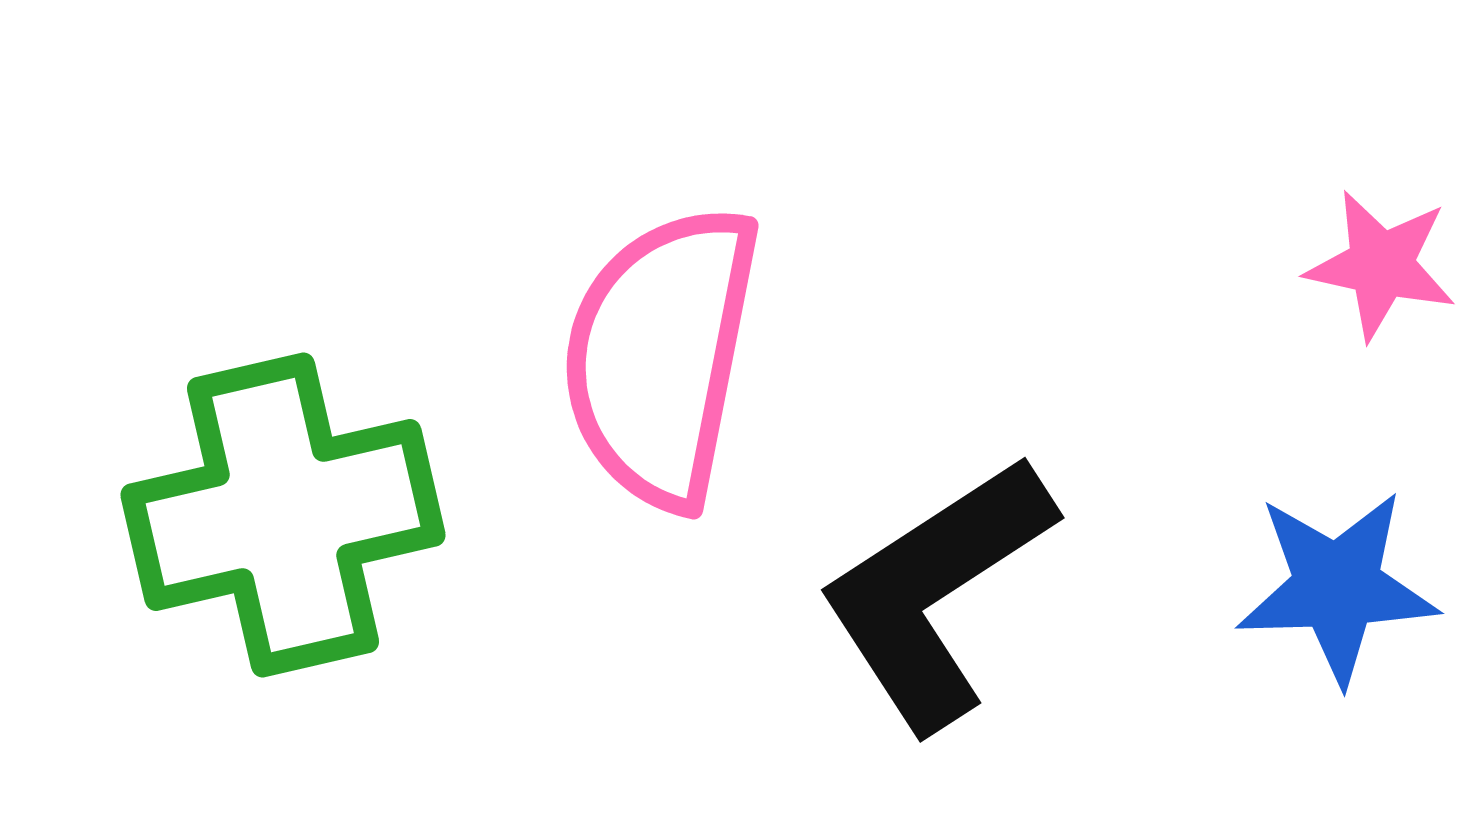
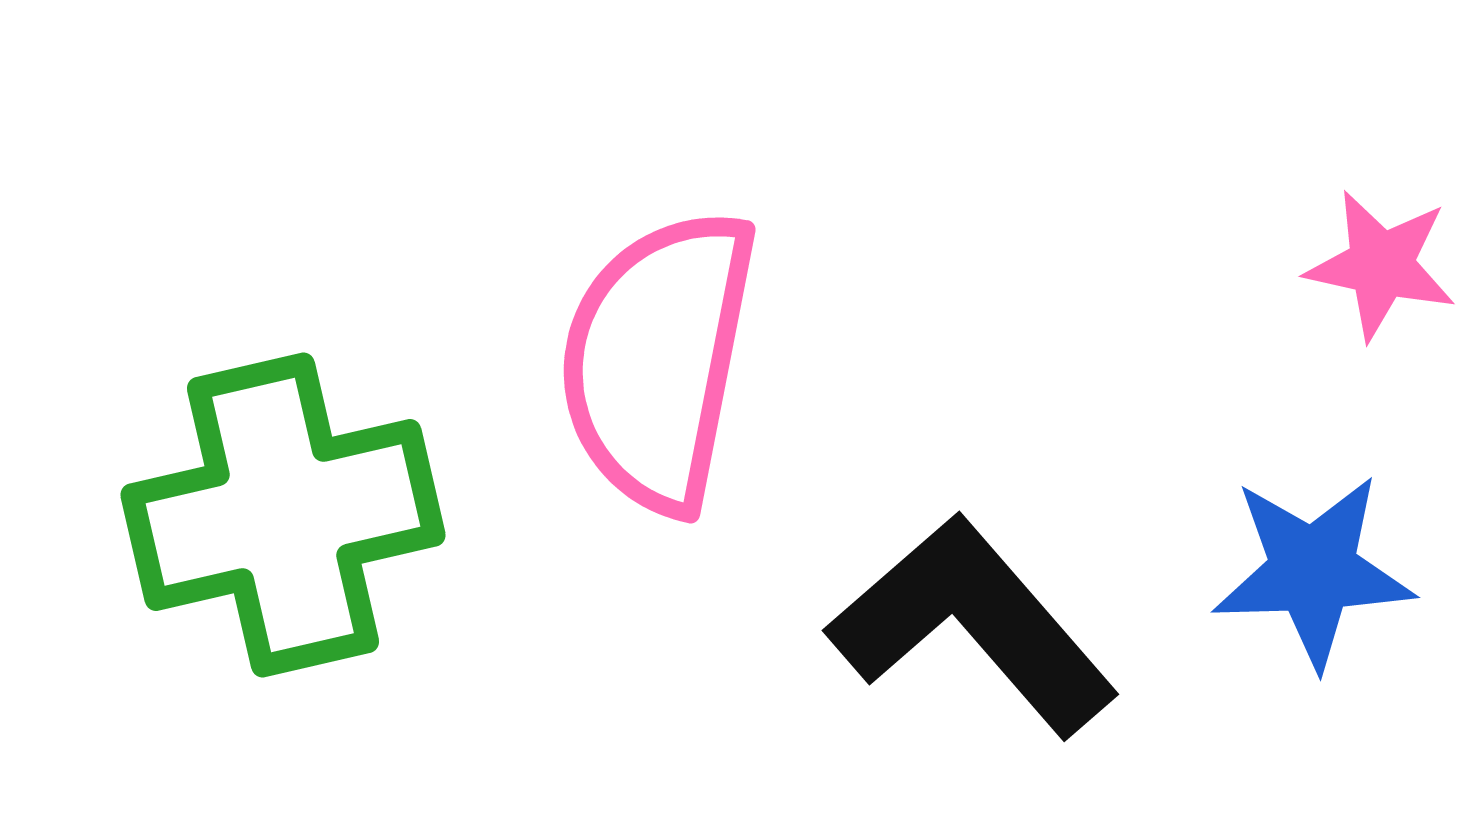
pink semicircle: moved 3 px left, 4 px down
blue star: moved 24 px left, 16 px up
black L-shape: moved 37 px right, 33 px down; rotated 82 degrees clockwise
